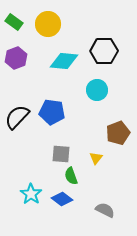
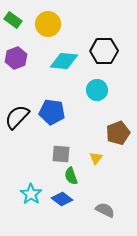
green rectangle: moved 1 px left, 2 px up
